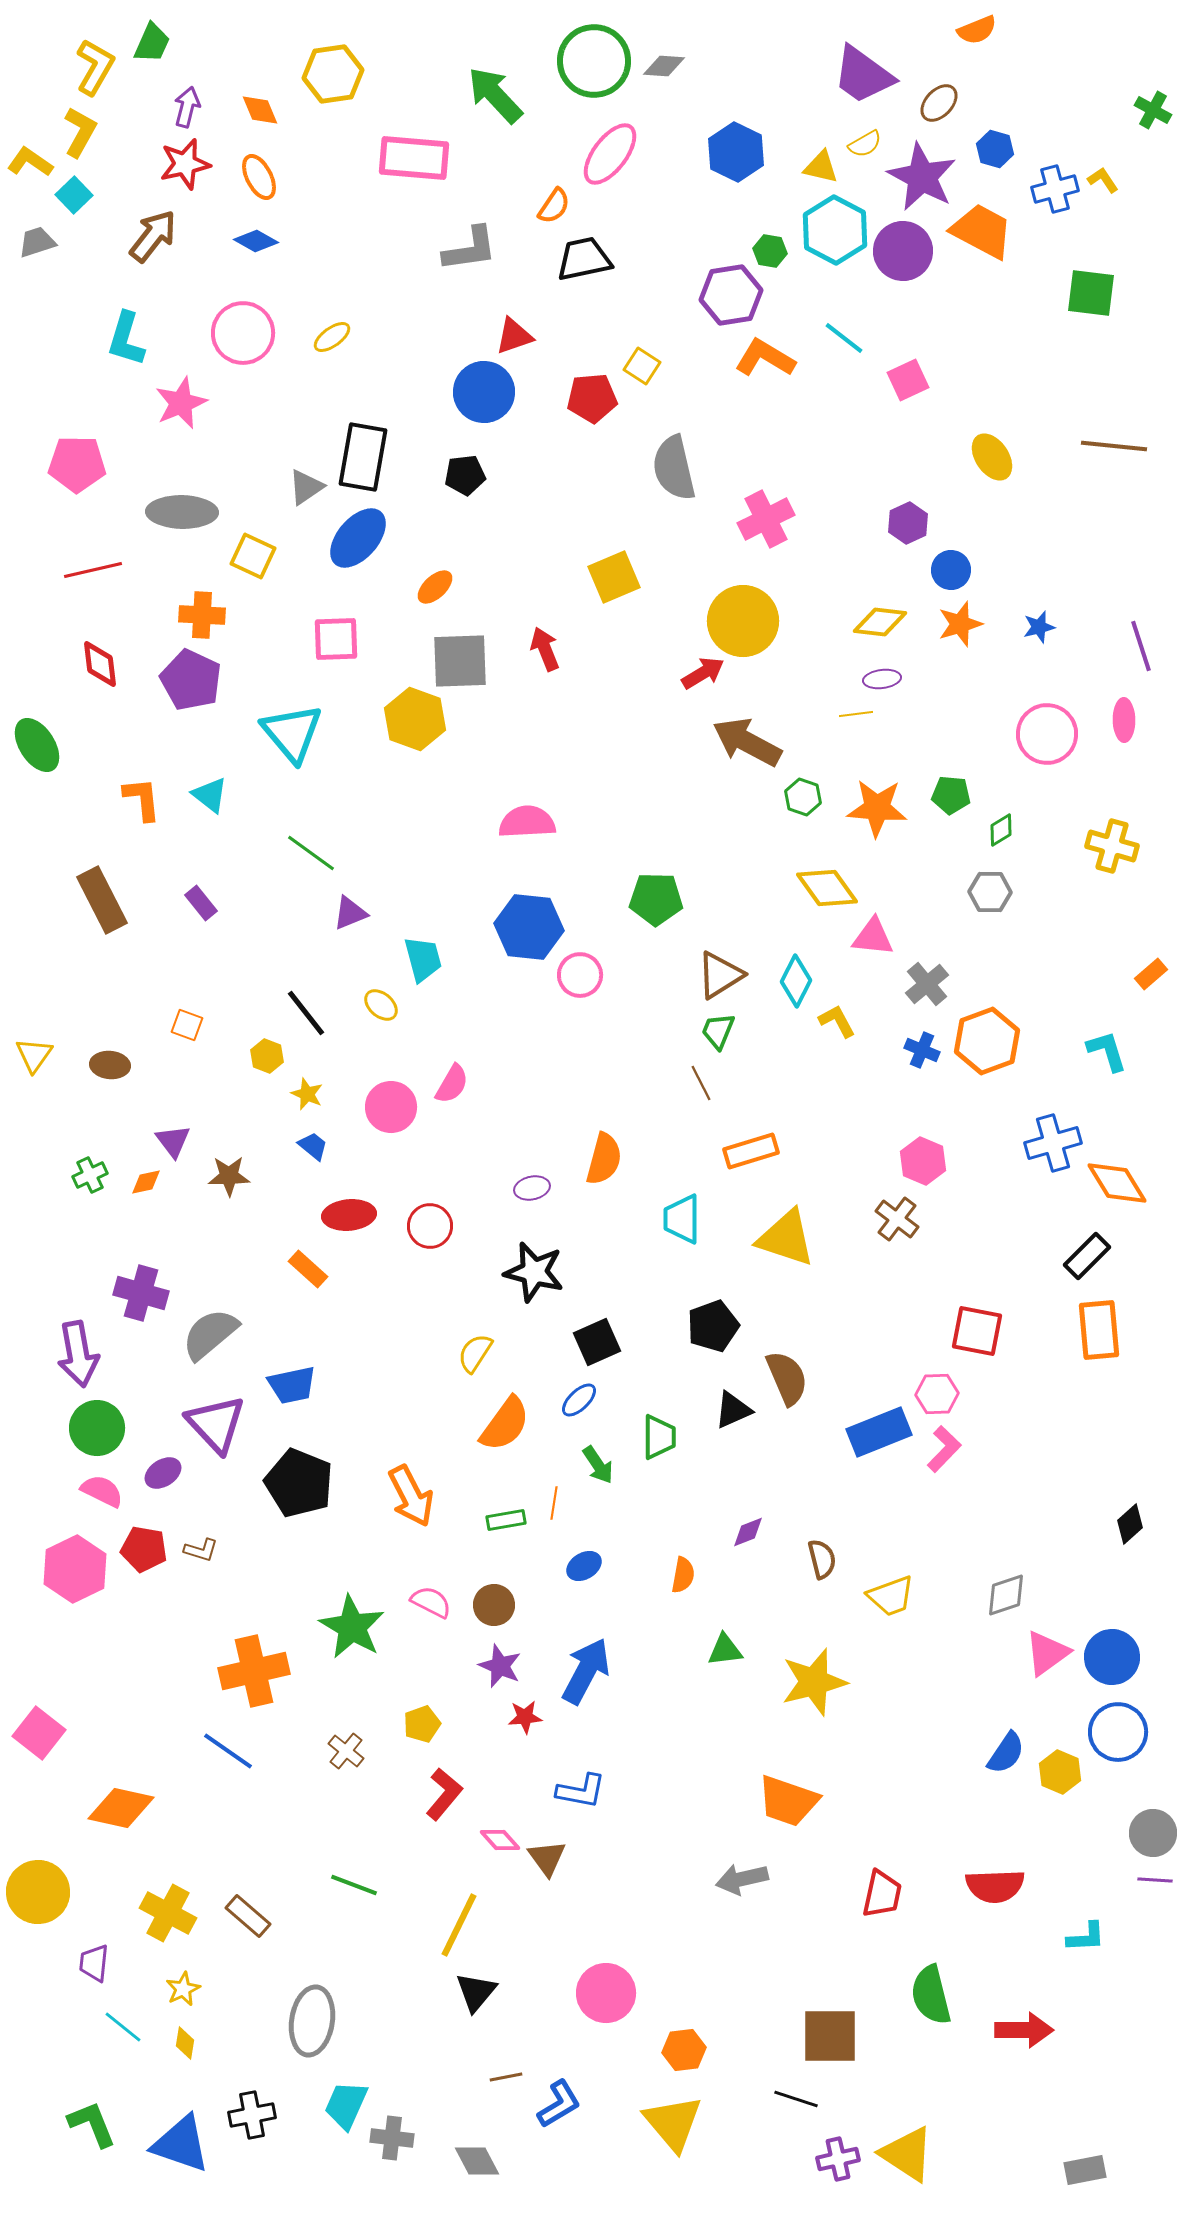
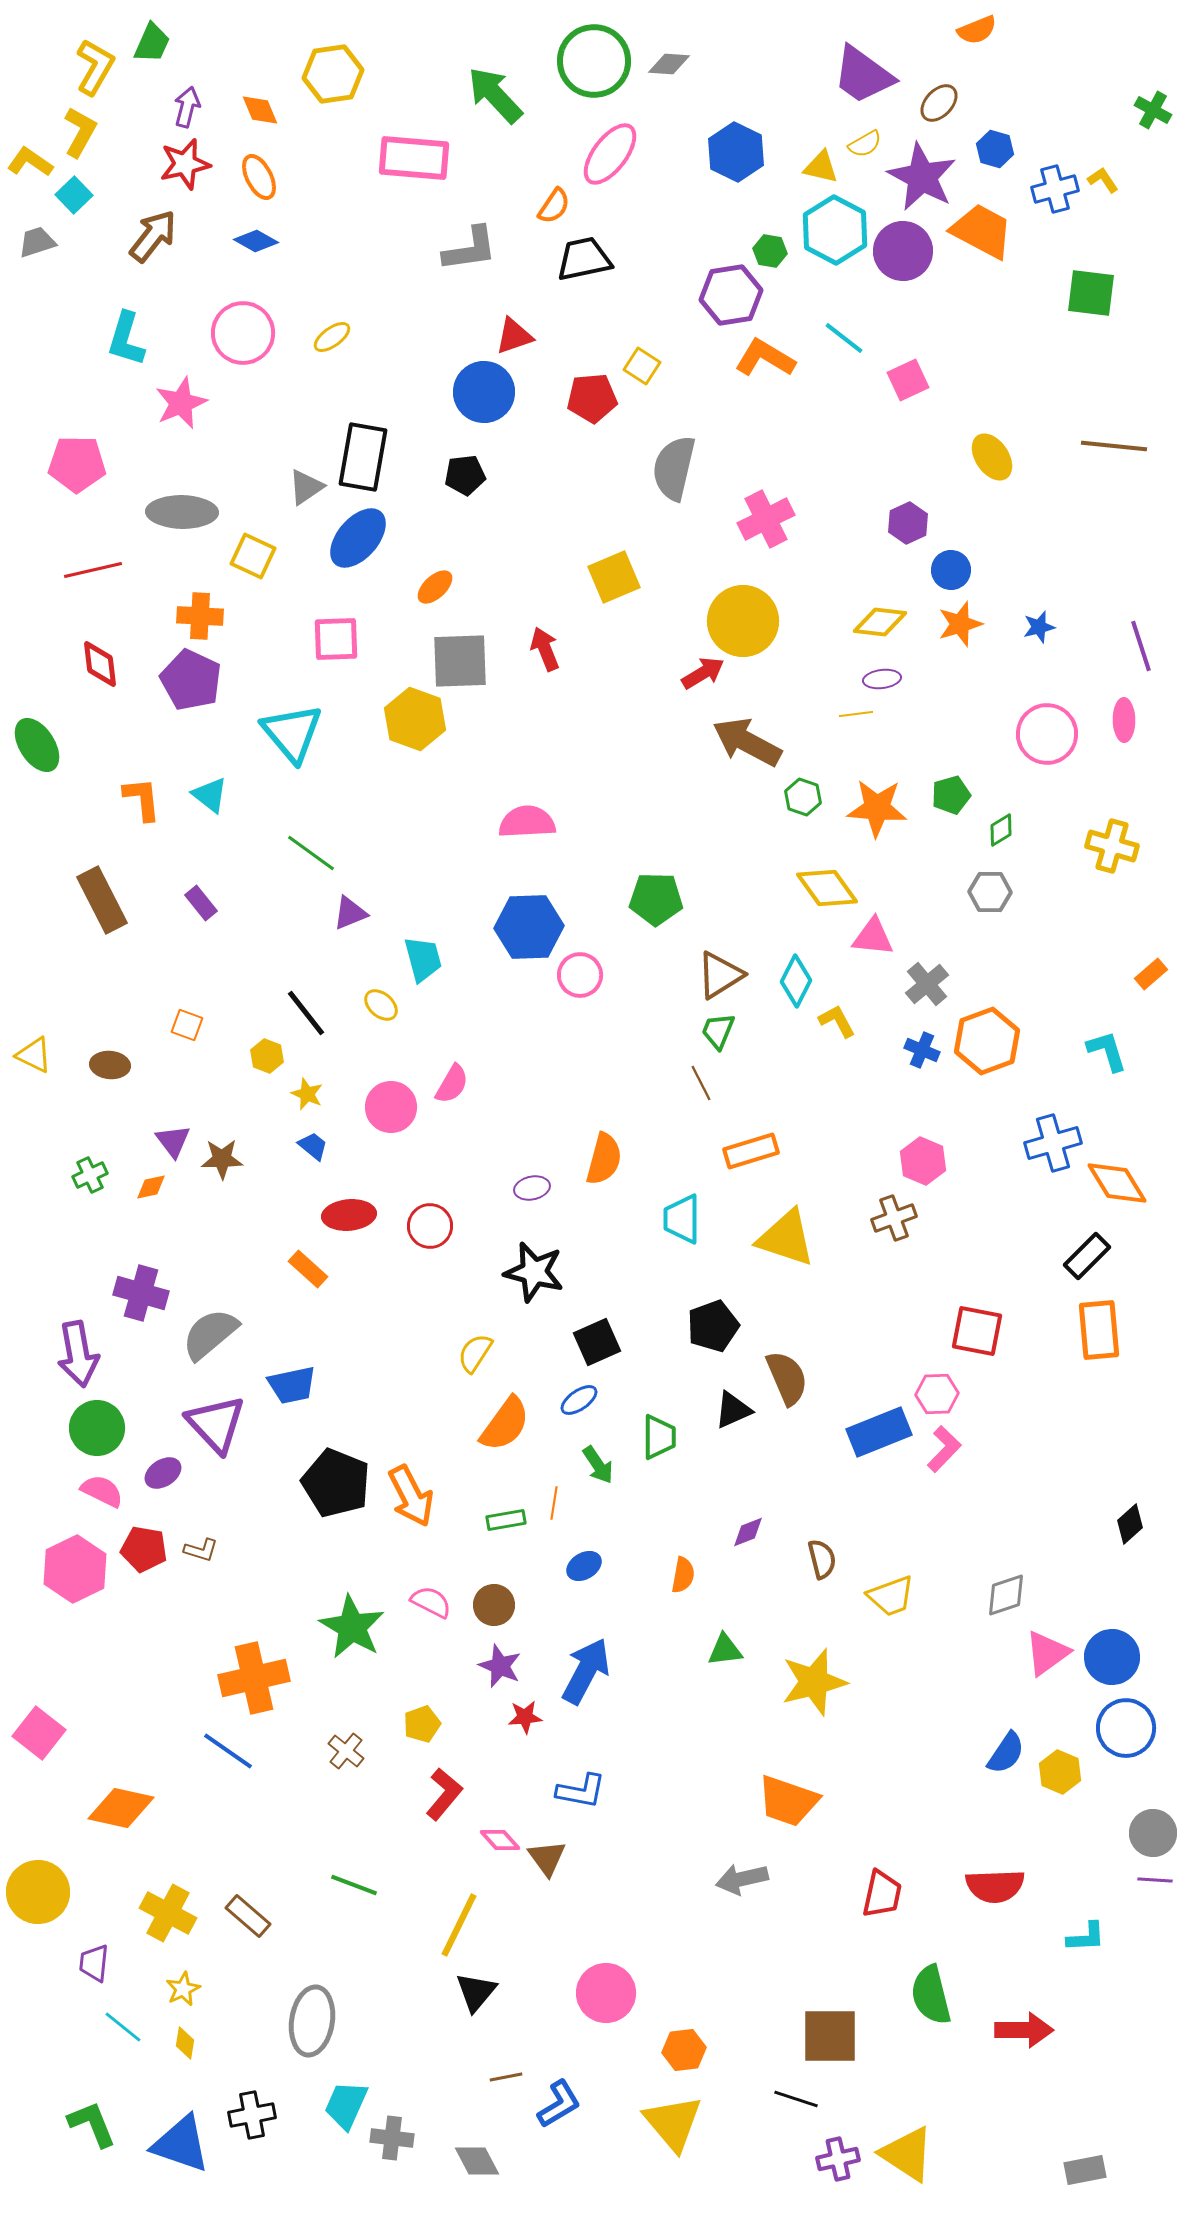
gray diamond at (664, 66): moved 5 px right, 2 px up
gray semicircle at (674, 468): rotated 26 degrees clockwise
orange cross at (202, 615): moved 2 px left, 1 px down
green pentagon at (951, 795): rotated 21 degrees counterclockwise
blue hexagon at (529, 927): rotated 8 degrees counterclockwise
yellow triangle at (34, 1055): rotated 39 degrees counterclockwise
brown star at (229, 1176): moved 7 px left, 17 px up
orange diamond at (146, 1182): moved 5 px right, 5 px down
brown cross at (897, 1219): moved 3 px left, 1 px up; rotated 33 degrees clockwise
blue ellipse at (579, 1400): rotated 9 degrees clockwise
black pentagon at (299, 1483): moved 37 px right
orange cross at (254, 1671): moved 7 px down
blue circle at (1118, 1732): moved 8 px right, 4 px up
